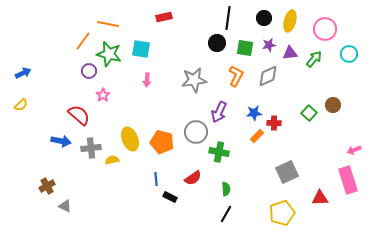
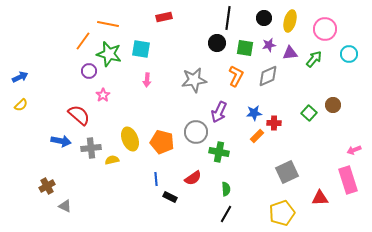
blue arrow at (23, 73): moved 3 px left, 4 px down
